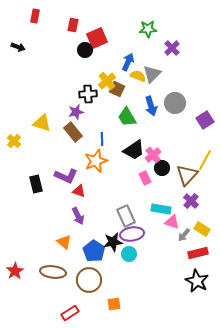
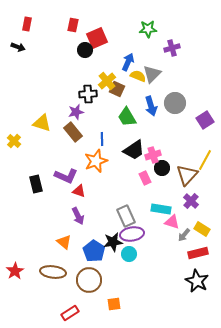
red rectangle at (35, 16): moved 8 px left, 8 px down
purple cross at (172, 48): rotated 28 degrees clockwise
pink cross at (153, 155): rotated 21 degrees clockwise
